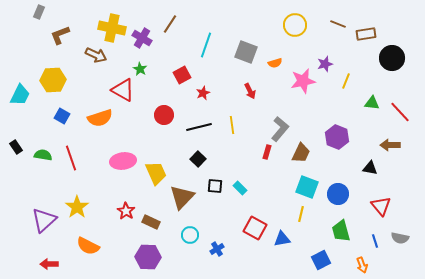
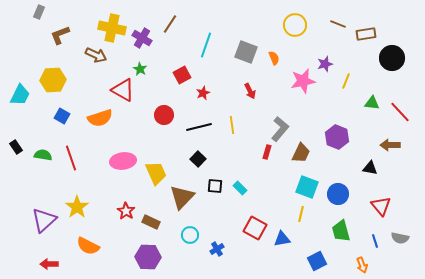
orange semicircle at (275, 63): moved 1 px left, 5 px up; rotated 96 degrees counterclockwise
blue square at (321, 260): moved 4 px left, 1 px down
